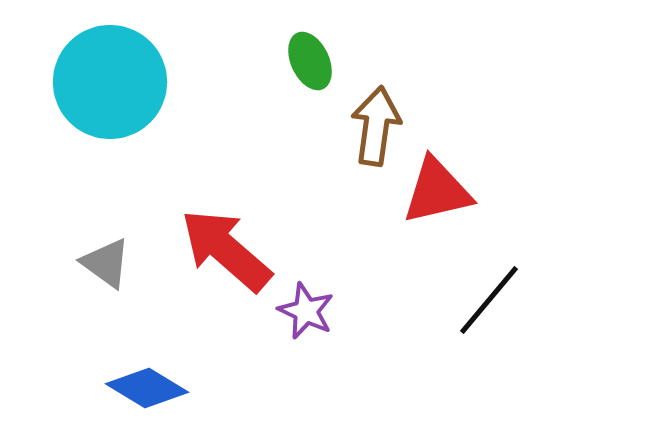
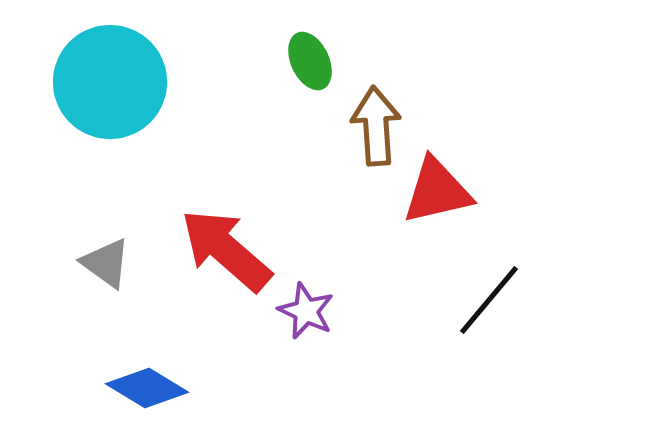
brown arrow: rotated 12 degrees counterclockwise
